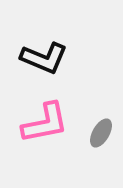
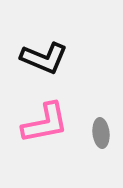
gray ellipse: rotated 36 degrees counterclockwise
